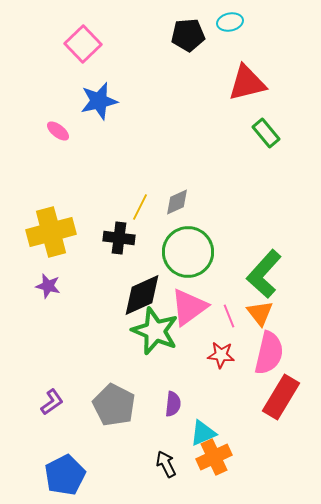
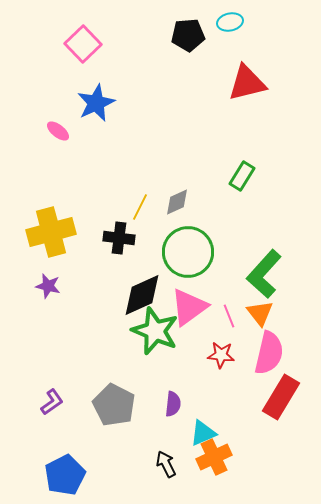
blue star: moved 3 px left, 2 px down; rotated 12 degrees counterclockwise
green rectangle: moved 24 px left, 43 px down; rotated 72 degrees clockwise
